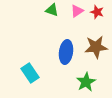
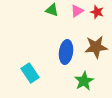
green star: moved 2 px left, 1 px up
